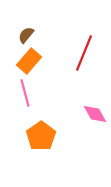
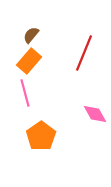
brown semicircle: moved 5 px right
